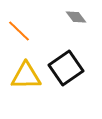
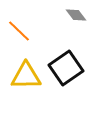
gray diamond: moved 2 px up
